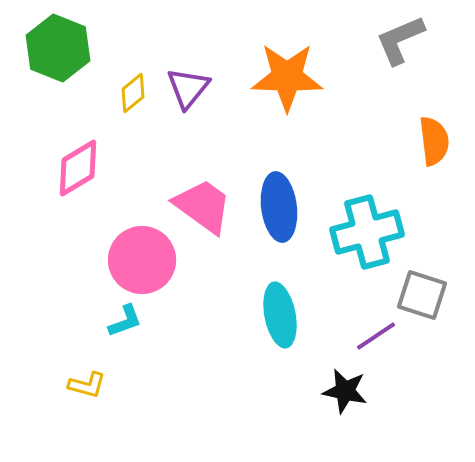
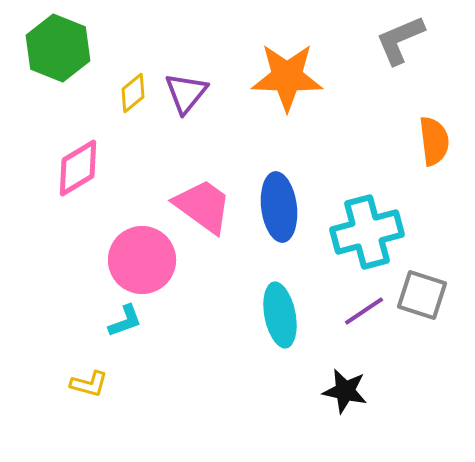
purple triangle: moved 2 px left, 5 px down
purple line: moved 12 px left, 25 px up
yellow L-shape: moved 2 px right, 1 px up
